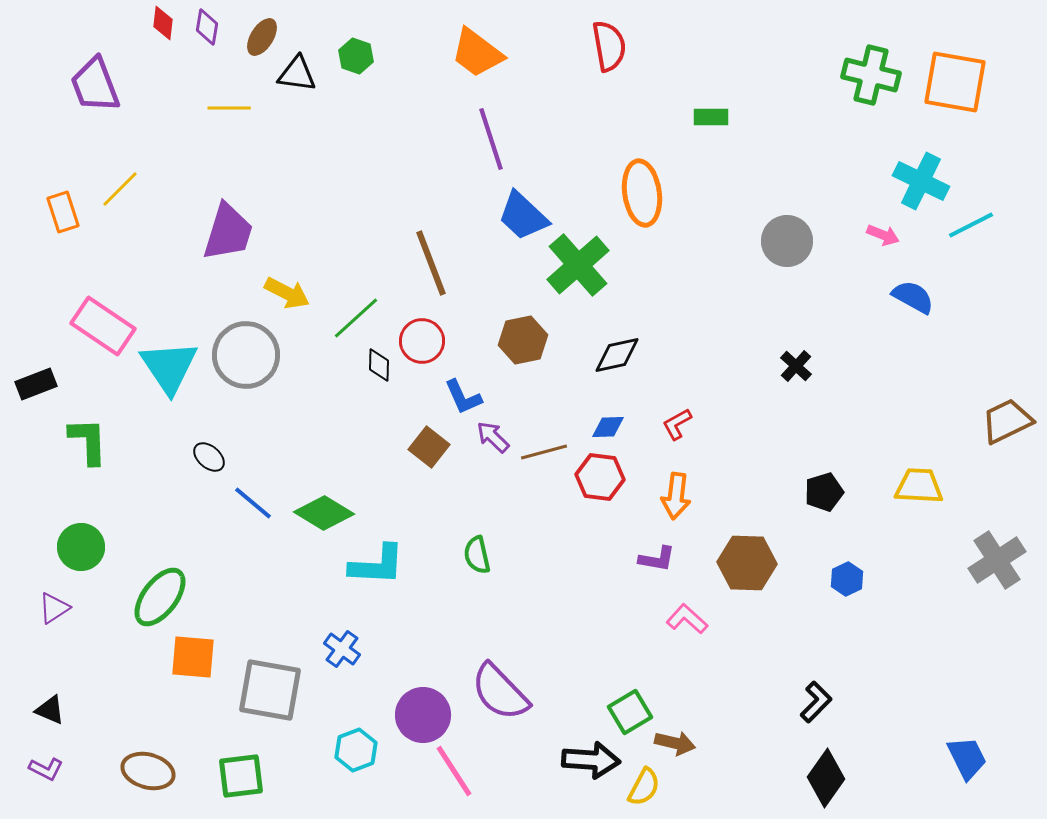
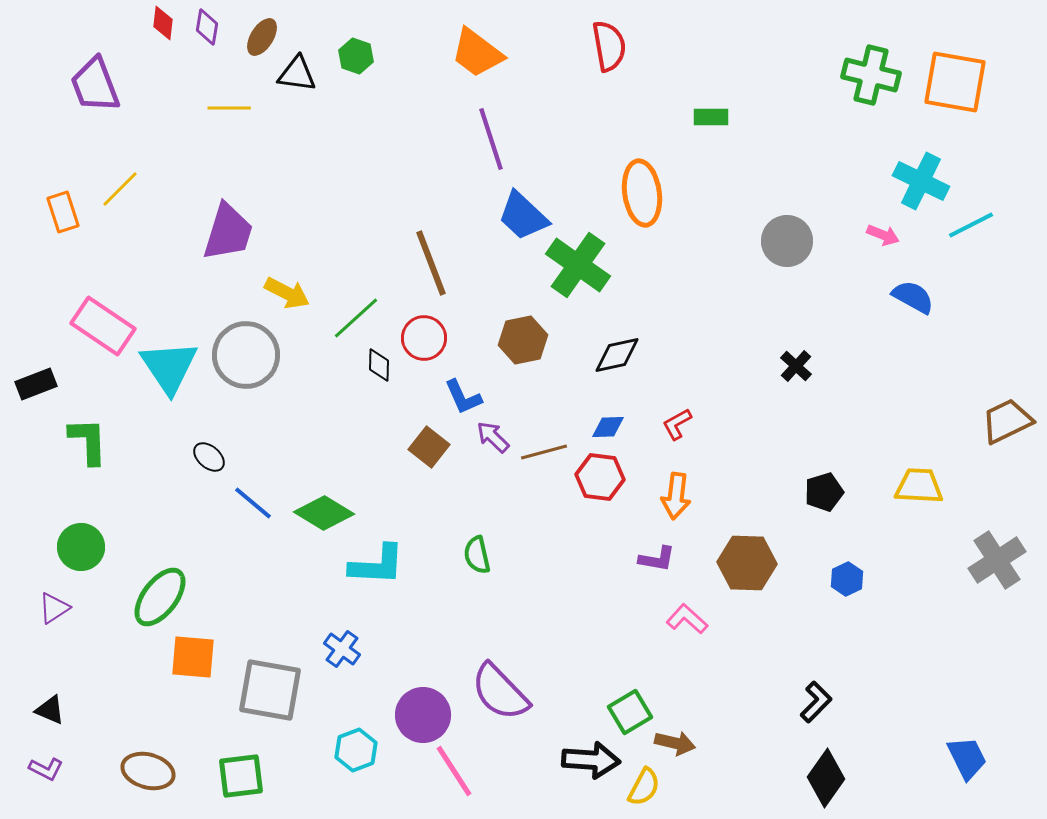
green cross at (578, 265): rotated 14 degrees counterclockwise
red circle at (422, 341): moved 2 px right, 3 px up
